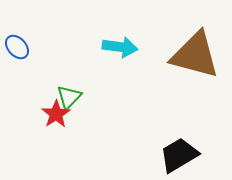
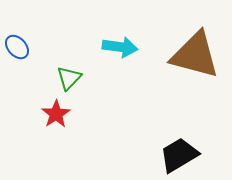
green triangle: moved 19 px up
